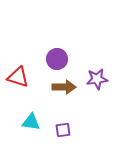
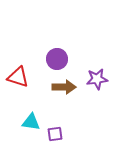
purple square: moved 8 px left, 4 px down
